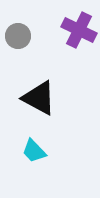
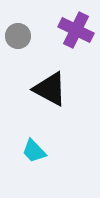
purple cross: moved 3 px left
black triangle: moved 11 px right, 9 px up
